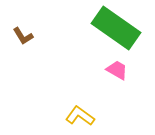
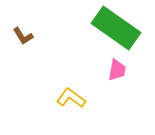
pink trapezoid: rotated 70 degrees clockwise
yellow L-shape: moved 9 px left, 18 px up
